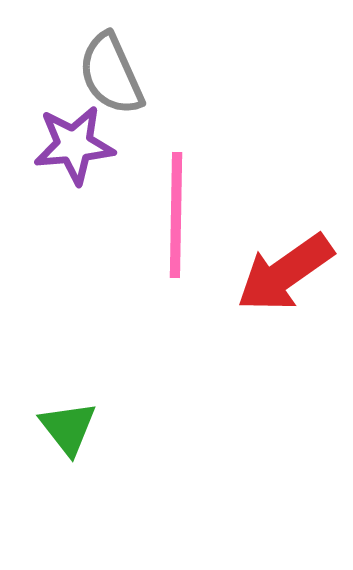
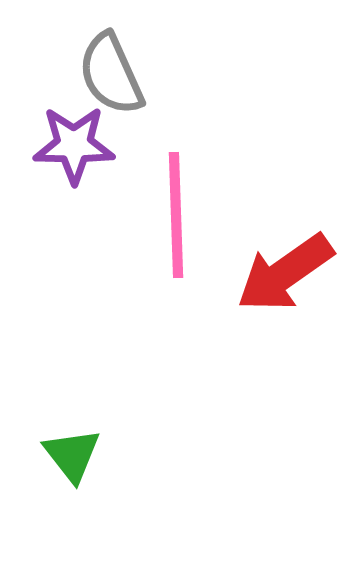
purple star: rotated 6 degrees clockwise
pink line: rotated 3 degrees counterclockwise
green triangle: moved 4 px right, 27 px down
